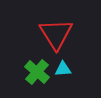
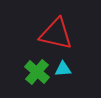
red triangle: rotated 45 degrees counterclockwise
